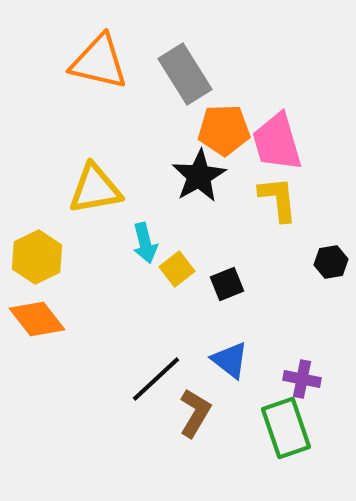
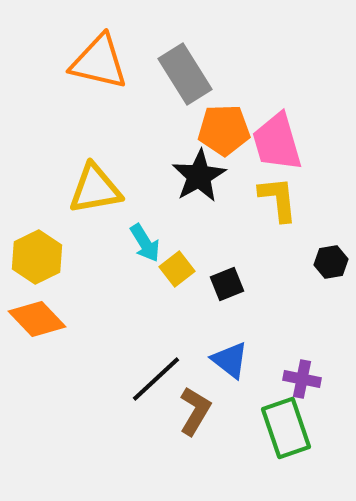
cyan arrow: rotated 18 degrees counterclockwise
orange diamond: rotated 6 degrees counterclockwise
brown L-shape: moved 2 px up
